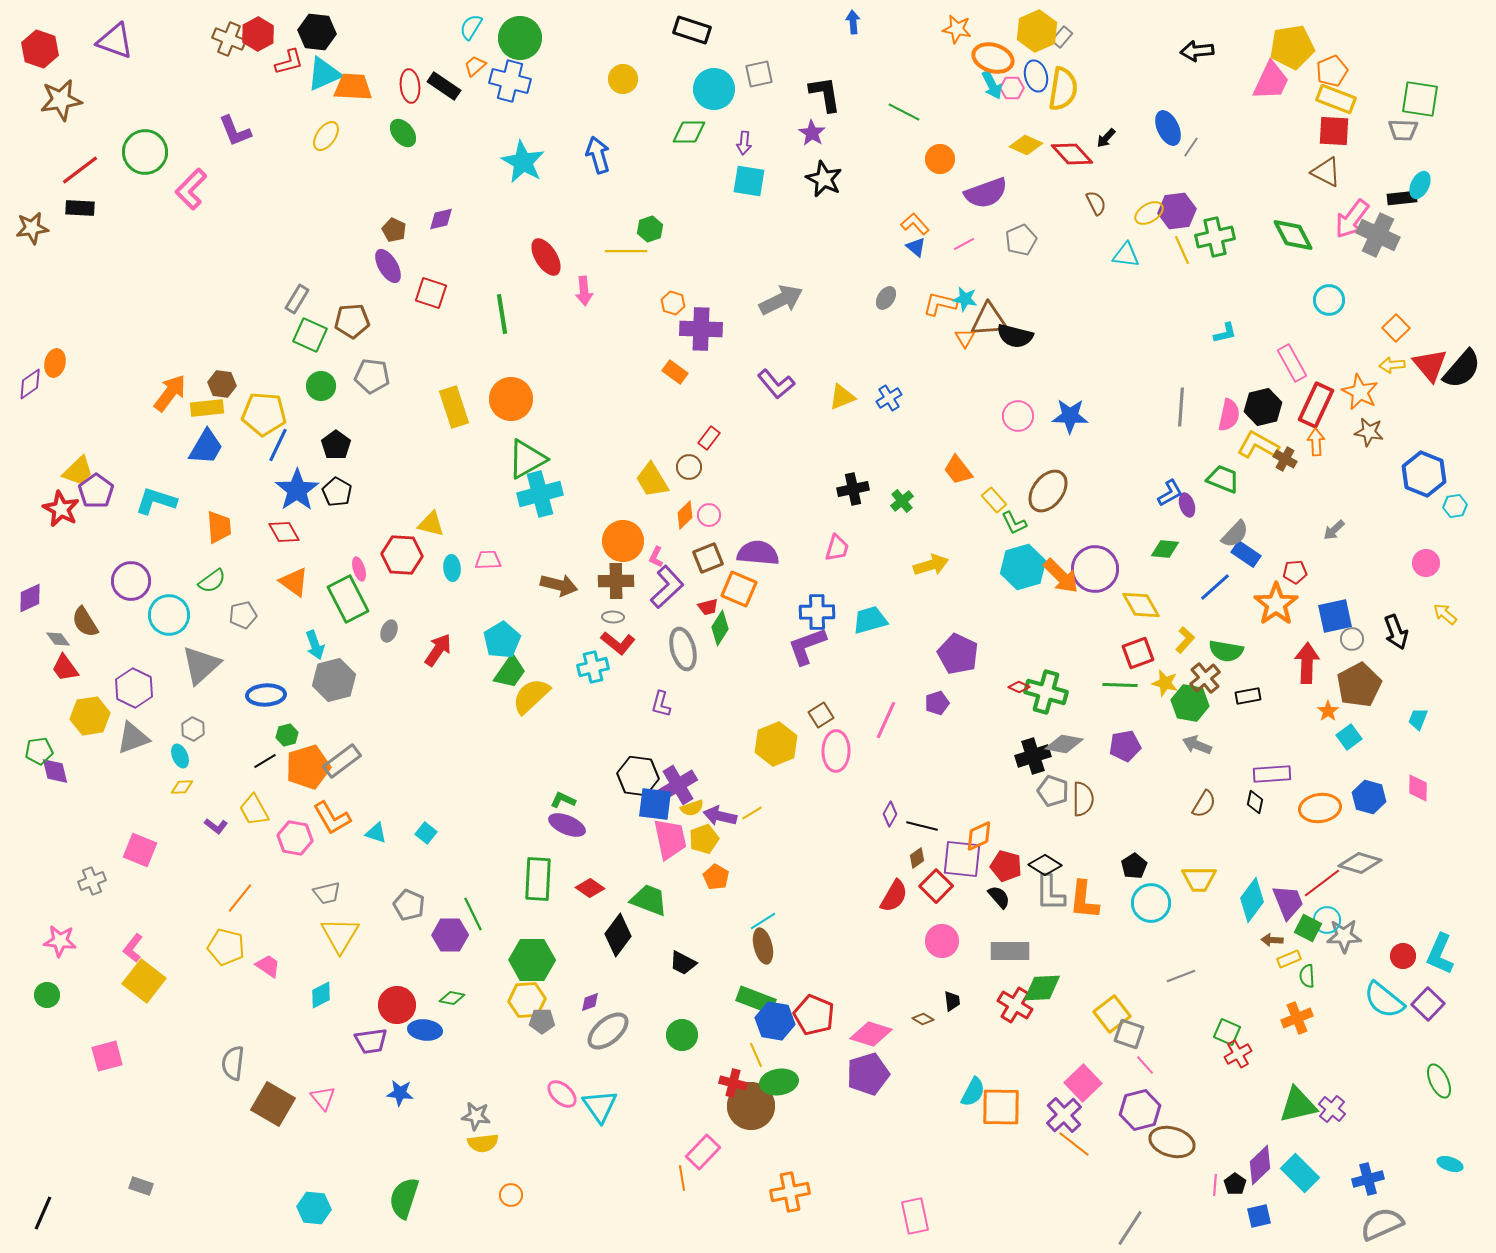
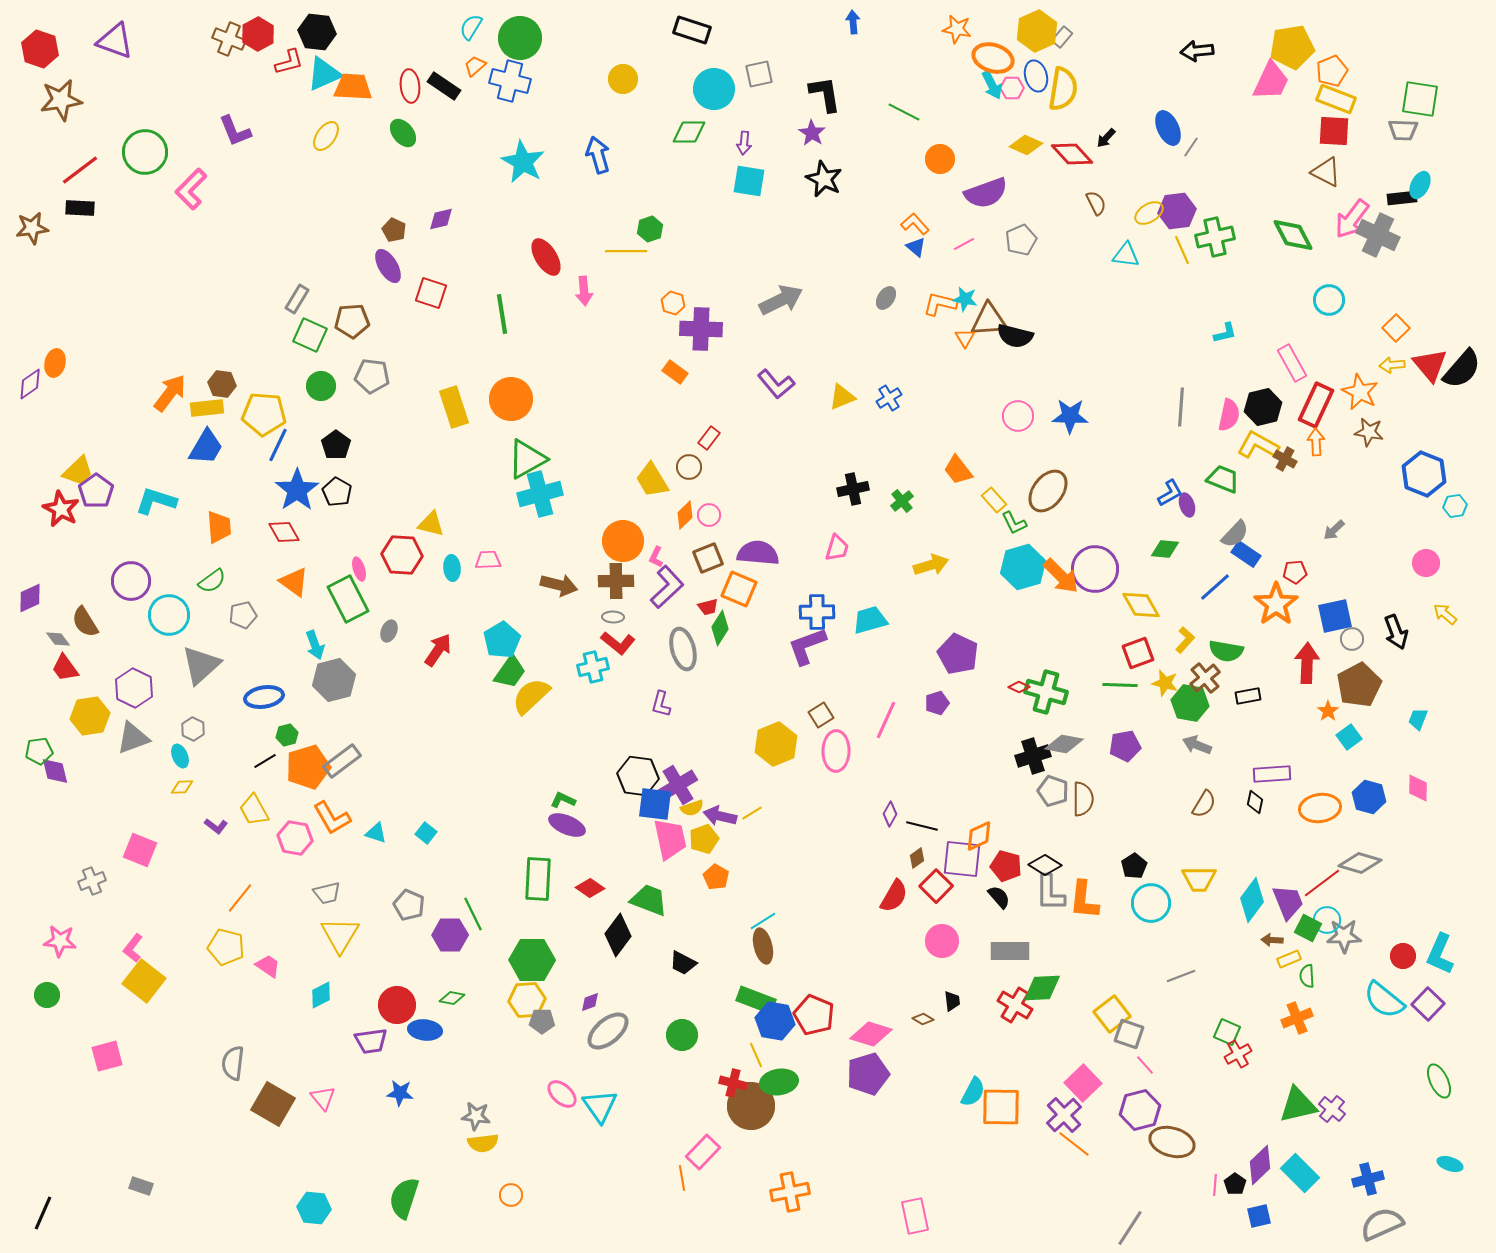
blue ellipse at (266, 695): moved 2 px left, 2 px down; rotated 6 degrees counterclockwise
